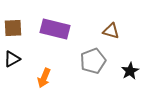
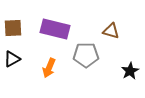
gray pentagon: moved 7 px left, 6 px up; rotated 20 degrees clockwise
orange arrow: moved 5 px right, 10 px up
